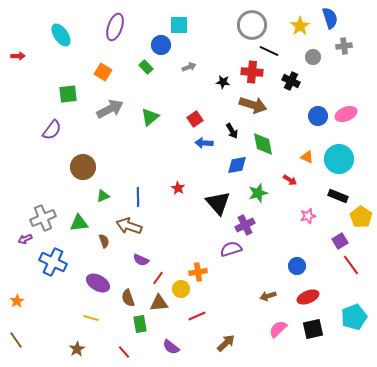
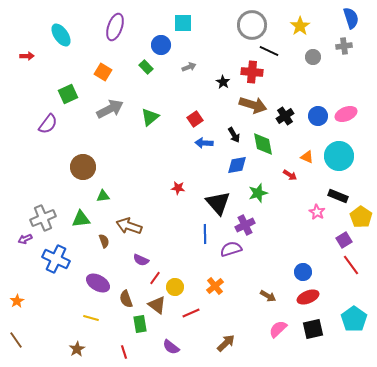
blue semicircle at (330, 18): moved 21 px right
cyan square at (179, 25): moved 4 px right, 2 px up
red arrow at (18, 56): moved 9 px right
black cross at (291, 81): moved 6 px left, 35 px down; rotated 30 degrees clockwise
black star at (223, 82): rotated 24 degrees clockwise
green square at (68, 94): rotated 18 degrees counterclockwise
purple semicircle at (52, 130): moved 4 px left, 6 px up
black arrow at (232, 131): moved 2 px right, 4 px down
cyan circle at (339, 159): moved 3 px up
red arrow at (290, 180): moved 5 px up
red star at (178, 188): rotated 24 degrees counterclockwise
green triangle at (103, 196): rotated 16 degrees clockwise
blue line at (138, 197): moved 67 px right, 37 px down
pink star at (308, 216): moved 9 px right, 4 px up; rotated 28 degrees counterclockwise
green triangle at (79, 223): moved 2 px right, 4 px up
purple square at (340, 241): moved 4 px right, 1 px up
blue cross at (53, 262): moved 3 px right, 3 px up
blue circle at (297, 266): moved 6 px right, 6 px down
orange cross at (198, 272): moved 17 px right, 14 px down; rotated 30 degrees counterclockwise
red line at (158, 278): moved 3 px left
yellow circle at (181, 289): moved 6 px left, 2 px up
brown arrow at (268, 296): rotated 133 degrees counterclockwise
brown semicircle at (128, 298): moved 2 px left, 1 px down
brown triangle at (159, 303): moved 2 px left, 2 px down; rotated 42 degrees clockwise
red line at (197, 316): moved 6 px left, 3 px up
cyan pentagon at (354, 317): moved 2 px down; rotated 15 degrees counterclockwise
red line at (124, 352): rotated 24 degrees clockwise
